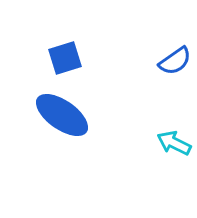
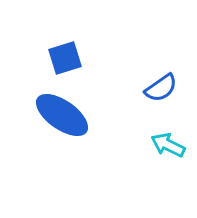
blue semicircle: moved 14 px left, 27 px down
cyan arrow: moved 6 px left, 2 px down
